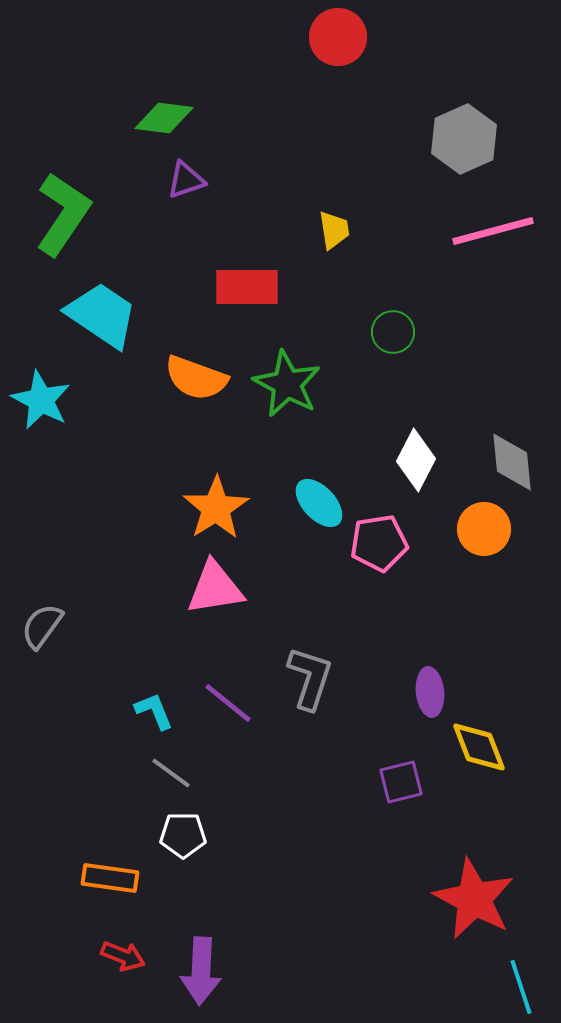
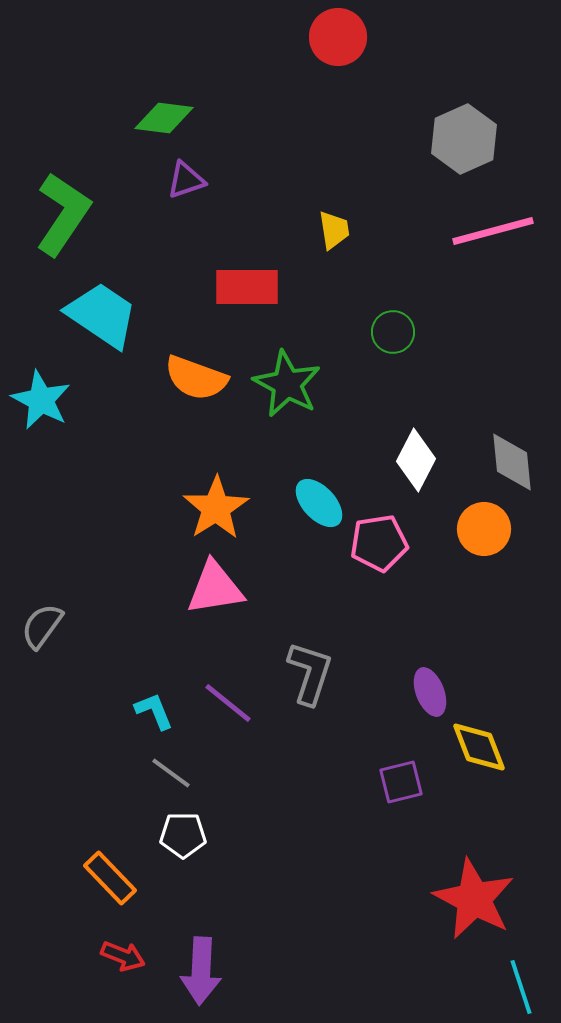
gray L-shape: moved 5 px up
purple ellipse: rotated 15 degrees counterclockwise
orange rectangle: rotated 38 degrees clockwise
